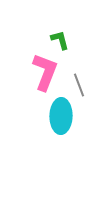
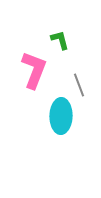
pink L-shape: moved 11 px left, 2 px up
